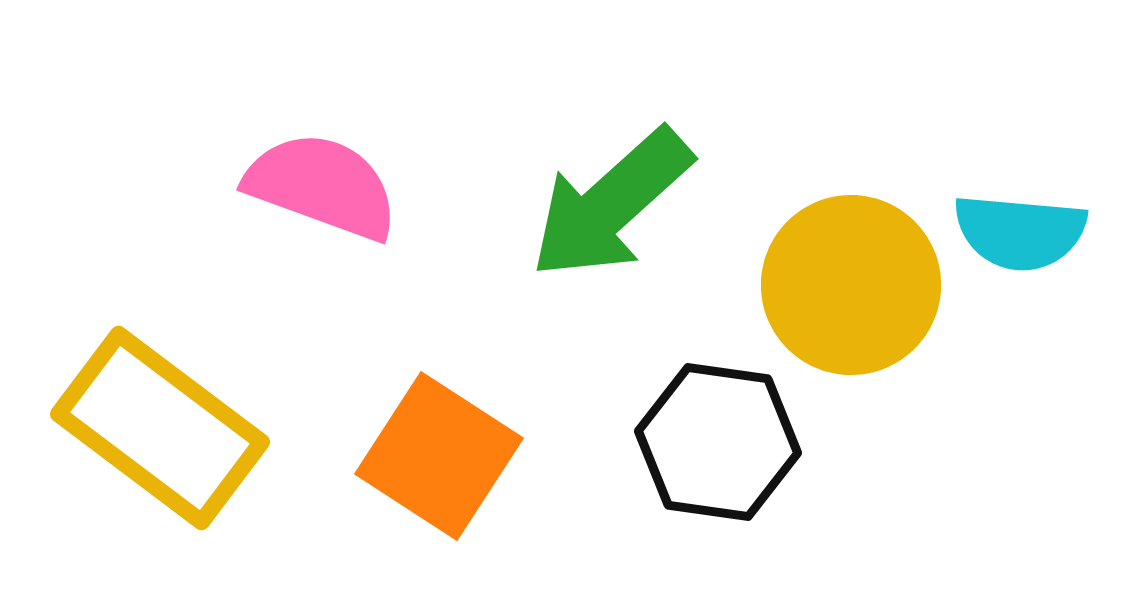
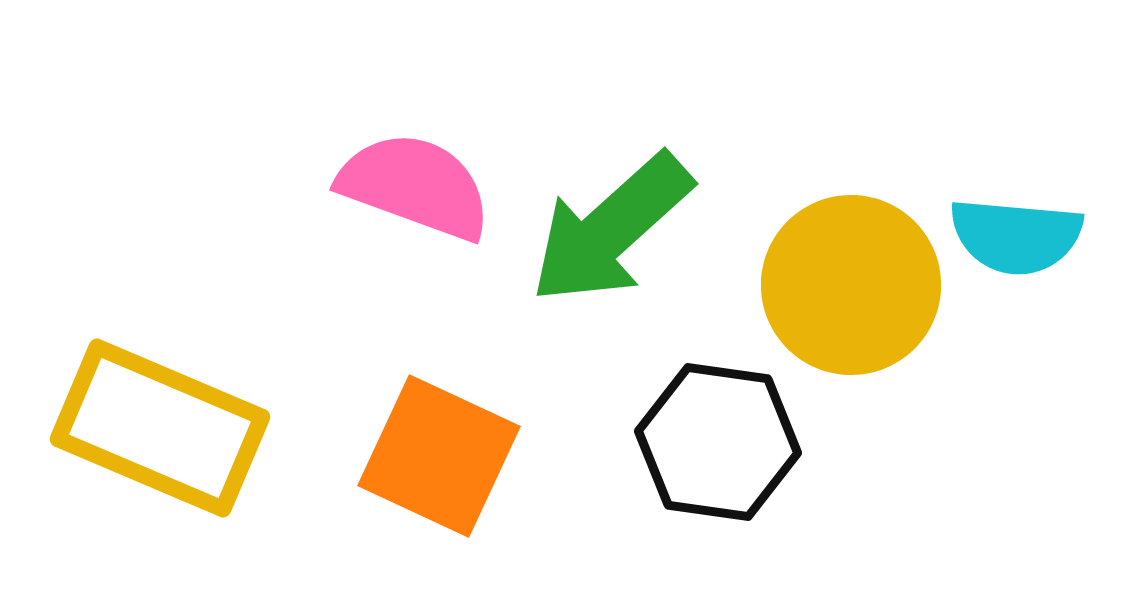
pink semicircle: moved 93 px right
green arrow: moved 25 px down
cyan semicircle: moved 4 px left, 4 px down
yellow rectangle: rotated 14 degrees counterclockwise
orange square: rotated 8 degrees counterclockwise
